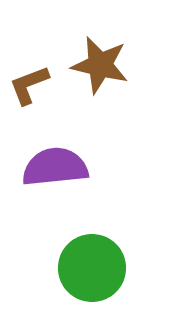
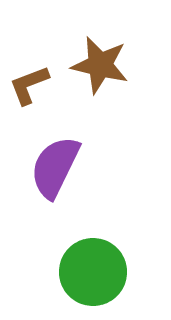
purple semicircle: rotated 58 degrees counterclockwise
green circle: moved 1 px right, 4 px down
